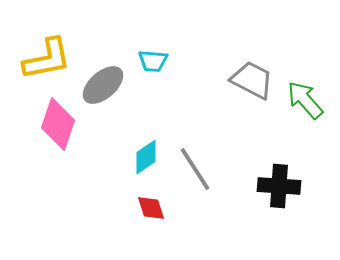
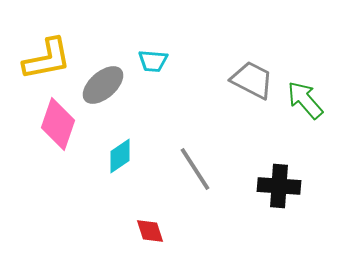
cyan diamond: moved 26 px left, 1 px up
red diamond: moved 1 px left, 23 px down
